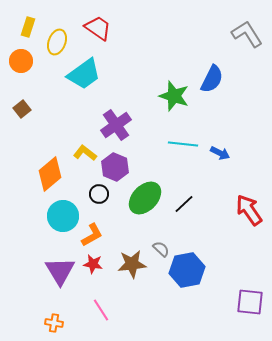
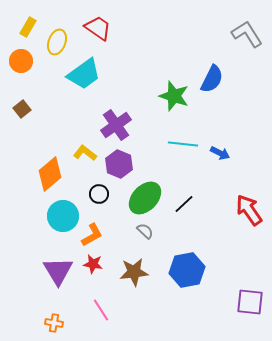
yellow rectangle: rotated 12 degrees clockwise
purple hexagon: moved 4 px right, 3 px up
gray semicircle: moved 16 px left, 18 px up
brown star: moved 2 px right, 8 px down
purple triangle: moved 2 px left
